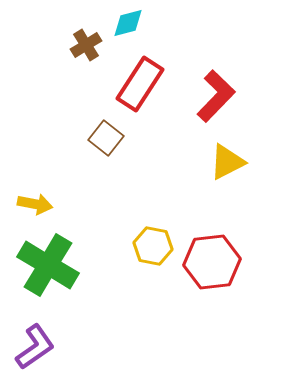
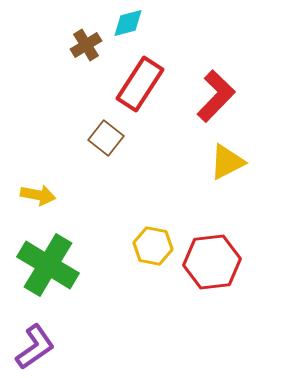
yellow arrow: moved 3 px right, 9 px up
